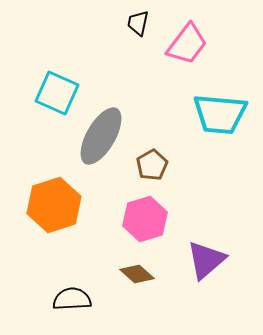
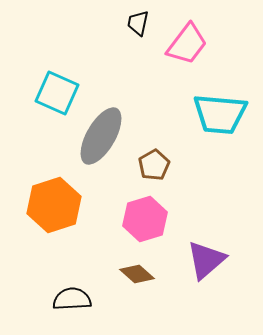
brown pentagon: moved 2 px right
